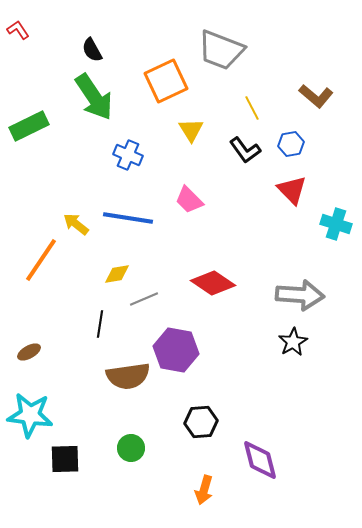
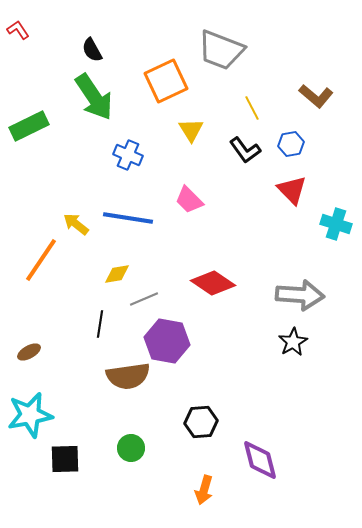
purple hexagon: moved 9 px left, 9 px up
cyan star: rotated 18 degrees counterclockwise
